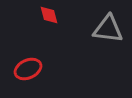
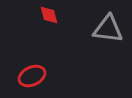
red ellipse: moved 4 px right, 7 px down
